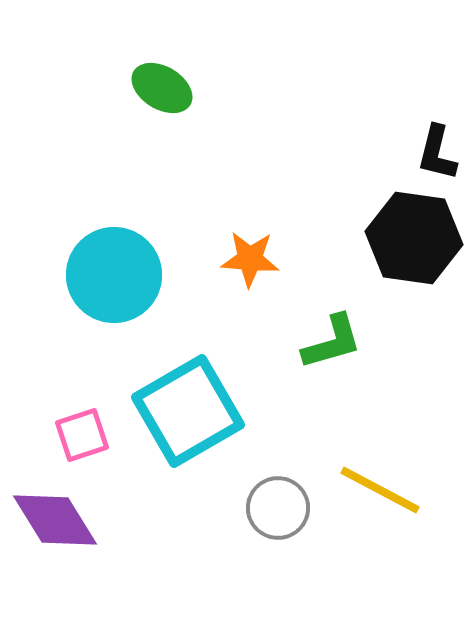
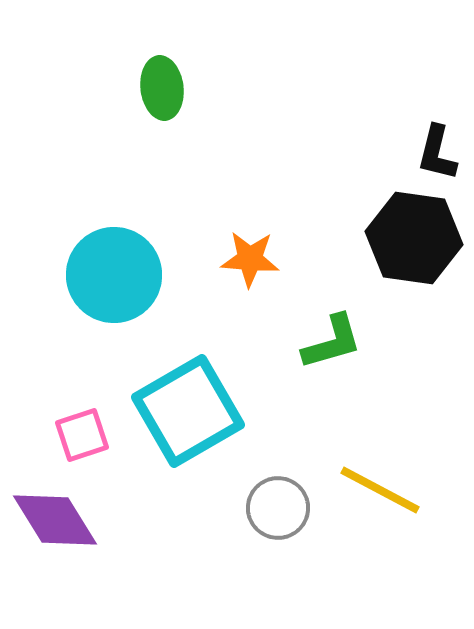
green ellipse: rotated 52 degrees clockwise
